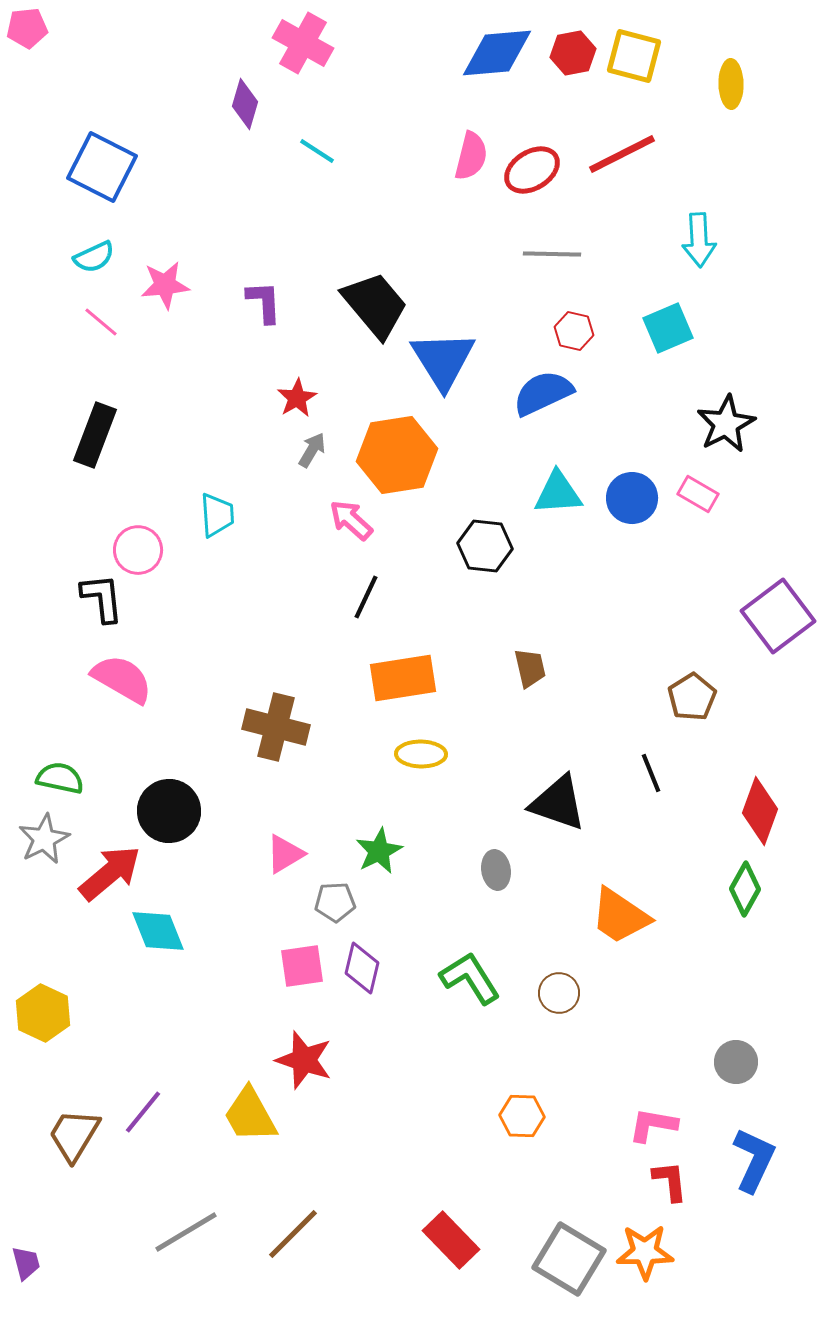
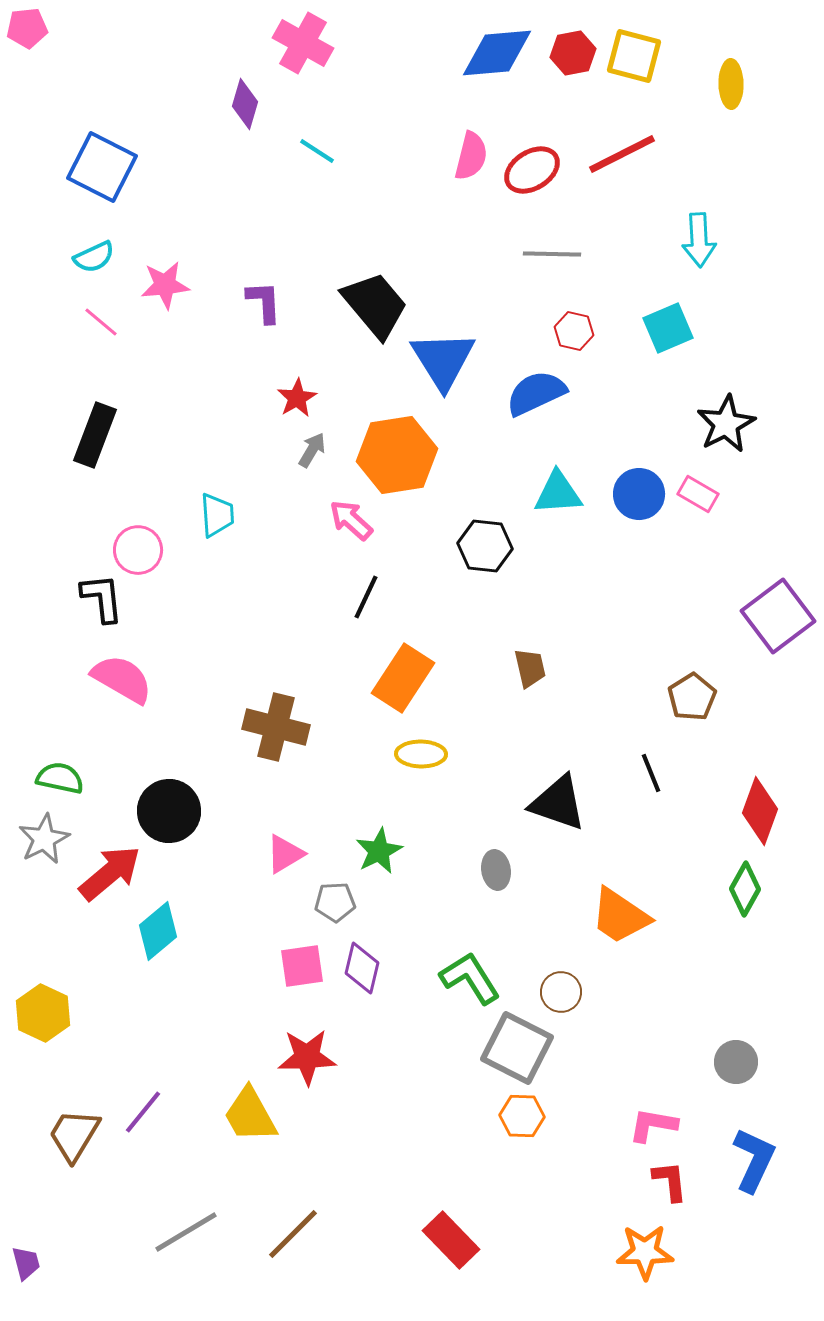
blue semicircle at (543, 393): moved 7 px left
blue circle at (632, 498): moved 7 px right, 4 px up
orange rectangle at (403, 678): rotated 48 degrees counterclockwise
cyan diamond at (158, 931): rotated 72 degrees clockwise
brown circle at (559, 993): moved 2 px right, 1 px up
red star at (304, 1060): moved 3 px right, 3 px up; rotated 20 degrees counterclockwise
gray square at (569, 1259): moved 52 px left, 211 px up; rotated 4 degrees counterclockwise
